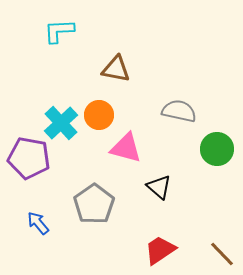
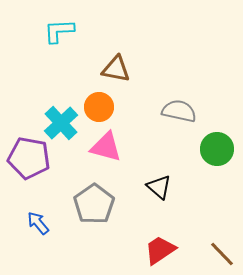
orange circle: moved 8 px up
pink triangle: moved 20 px left, 1 px up
